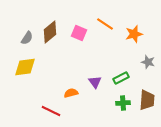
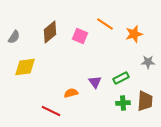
pink square: moved 1 px right, 3 px down
gray semicircle: moved 13 px left, 1 px up
gray star: rotated 16 degrees counterclockwise
brown trapezoid: moved 2 px left, 1 px down
